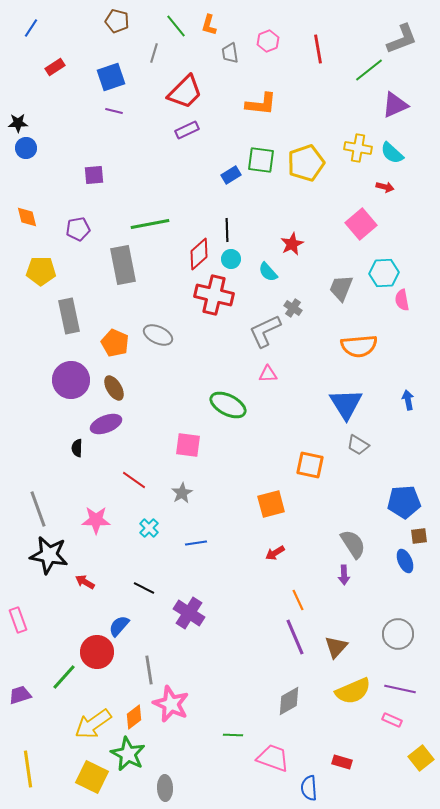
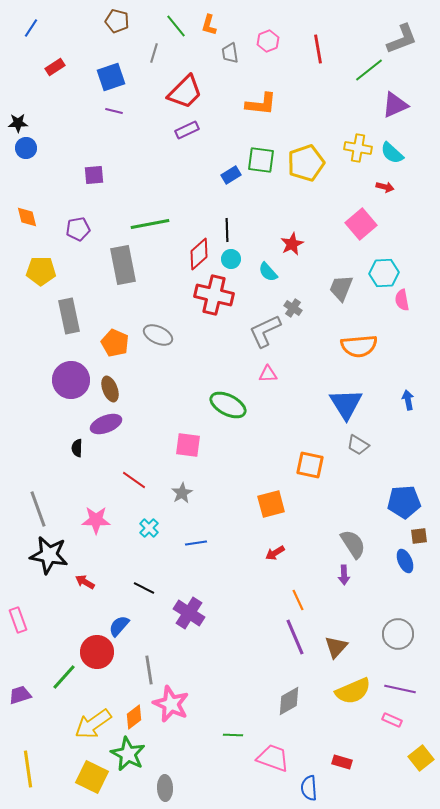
brown ellipse at (114, 388): moved 4 px left, 1 px down; rotated 10 degrees clockwise
